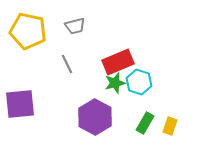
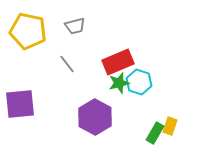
gray line: rotated 12 degrees counterclockwise
green star: moved 4 px right
green rectangle: moved 10 px right, 10 px down
